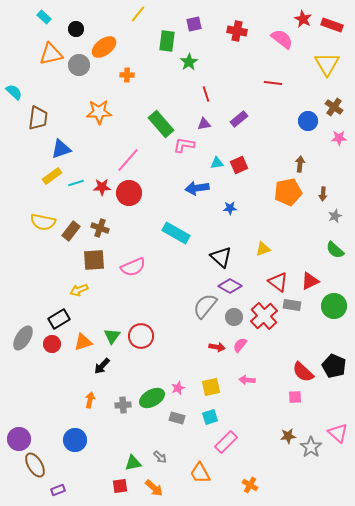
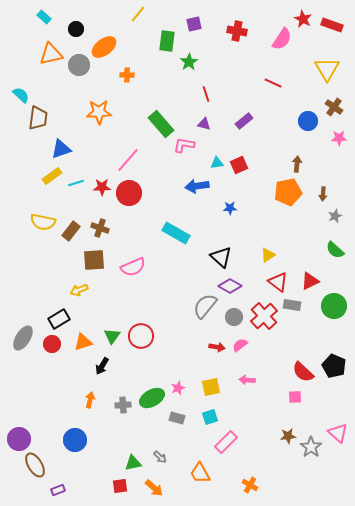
pink semicircle at (282, 39): rotated 85 degrees clockwise
yellow triangle at (327, 64): moved 5 px down
red line at (273, 83): rotated 18 degrees clockwise
cyan semicircle at (14, 92): moved 7 px right, 3 px down
purple rectangle at (239, 119): moved 5 px right, 2 px down
purple triangle at (204, 124): rotated 24 degrees clockwise
brown arrow at (300, 164): moved 3 px left
blue arrow at (197, 188): moved 2 px up
yellow triangle at (263, 249): moved 5 px right, 6 px down; rotated 14 degrees counterclockwise
pink semicircle at (240, 345): rotated 14 degrees clockwise
black arrow at (102, 366): rotated 12 degrees counterclockwise
